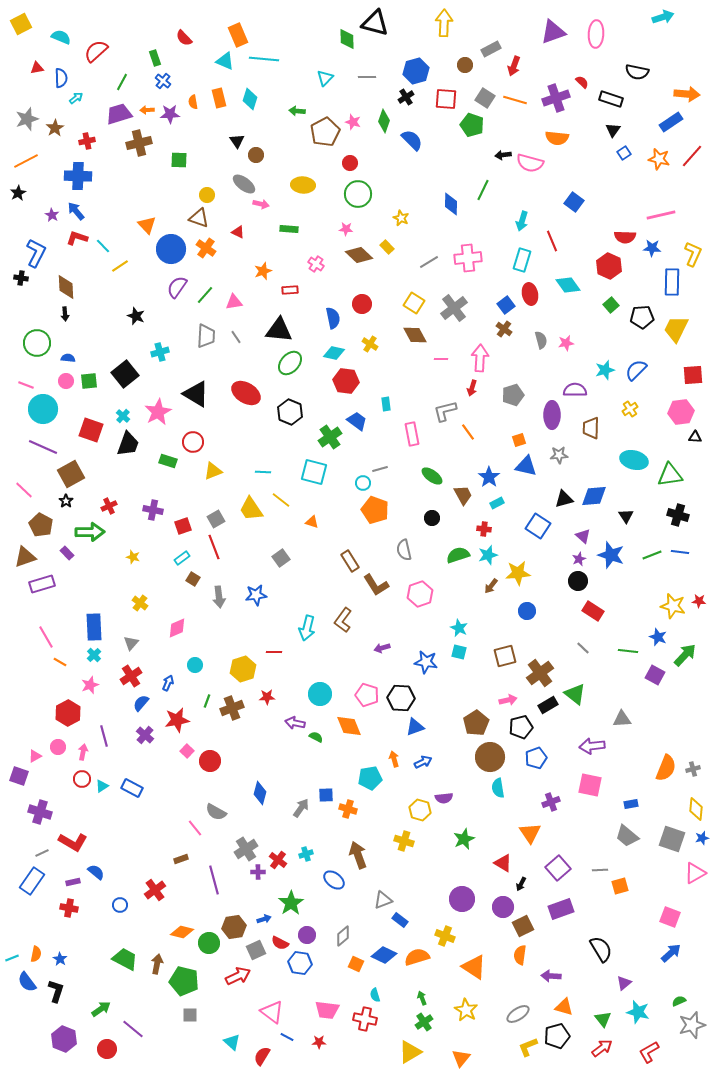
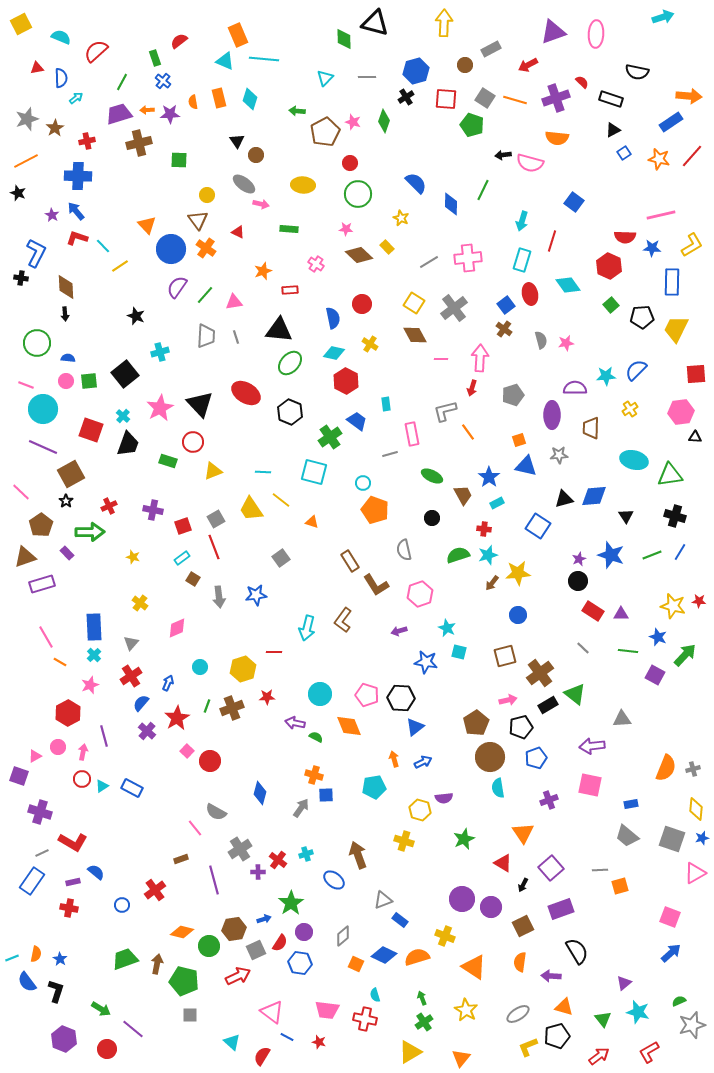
red semicircle at (184, 38): moved 5 px left, 3 px down; rotated 96 degrees clockwise
green diamond at (347, 39): moved 3 px left
red arrow at (514, 66): moved 14 px right, 1 px up; rotated 42 degrees clockwise
orange arrow at (687, 94): moved 2 px right, 2 px down
black triangle at (613, 130): rotated 28 degrees clockwise
blue semicircle at (412, 140): moved 4 px right, 43 px down
black star at (18, 193): rotated 21 degrees counterclockwise
brown triangle at (199, 218): moved 1 px left, 2 px down; rotated 35 degrees clockwise
red line at (552, 241): rotated 40 degrees clockwise
yellow L-shape at (693, 254): moved 1 px left, 9 px up; rotated 35 degrees clockwise
gray line at (236, 337): rotated 16 degrees clockwise
cyan star at (605, 370): moved 1 px right, 6 px down; rotated 12 degrees clockwise
red square at (693, 375): moved 3 px right, 1 px up
red hexagon at (346, 381): rotated 20 degrees clockwise
purple semicircle at (575, 390): moved 2 px up
black triangle at (196, 394): moved 4 px right, 10 px down; rotated 16 degrees clockwise
pink star at (158, 412): moved 2 px right, 4 px up
gray line at (380, 469): moved 10 px right, 15 px up
green ellipse at (432, 476): rotated 10 degrees counterclockwise
pink line at (24, 490): moved 3 px left, 2 px down
black cross at (678, 515): moved 3 px left, 1 px down
brown pentagon at (41, 525): rotated 10 degrees clockwise
purple triangle at (583, 536): moved 38 px right, 78 px down; rotated 42 degrees counterclockwise
blue line at (680, 552): rotated 66 degrees counterclockwise
brown arrow at (491, 586): moved 1 px right, 3 px up
blue circle at (527, 611): moved 9 px left, 4 px down
cyan star at (459, 628): moved 12 px left
purple arrow at (382, 648): moved 17 px right, 17 px up
cyan circle at (195, 665): moved 5 px right, 2 px down
green line at (207, 701): moved 5 px down
red star at (177, 720): moved 2 px up; rotated 20 degrees counterclockwise
blue triangle at (415, 727): rotated 18 degrees counterclockwise
purple cross at (145, 735): moved 2 px right, 4 px up
cyan pentagon at (370, 778): moved 4 px right, 9 px down
purple cross at (551, 802): moved 2 px left, 2 px up
orange cross at (348, 809): moved 34 px left, 34 px up
orange triangle at (530, 833): moved 7 px left
gray cross at (246, 849): moved 6 px left
purple square at (558, 868): moved 7 px left
black arrow at (521, 884): moved 2 px right, 1 px down
blue circle at (120, 905): moved 2 px right
purple circle at (503, 907): moved 12 px left
brown hexagon at (234, 927): moved 2 px down
purple circle at (307, 935): moved 3 px left, 3 px up
green circle at (209, 943): moved 3 px down
red semicircle at (280, 943): rotated 84 degrees counterclockwise
black semicircle at (601, 949): moved 24 px left, 2 px down
orange semicircle at (520, 955): moved 7 px down
green trapezoid at (125, 959): rotated 48 degrees counterclockwise
green arrow at (101, 1009): rotated 66 degrees clockwise
red star at (319, 1042): rotated 16 degrees clockwise
red arrow at (602, 1048): moved 3 px left, 8 px down
